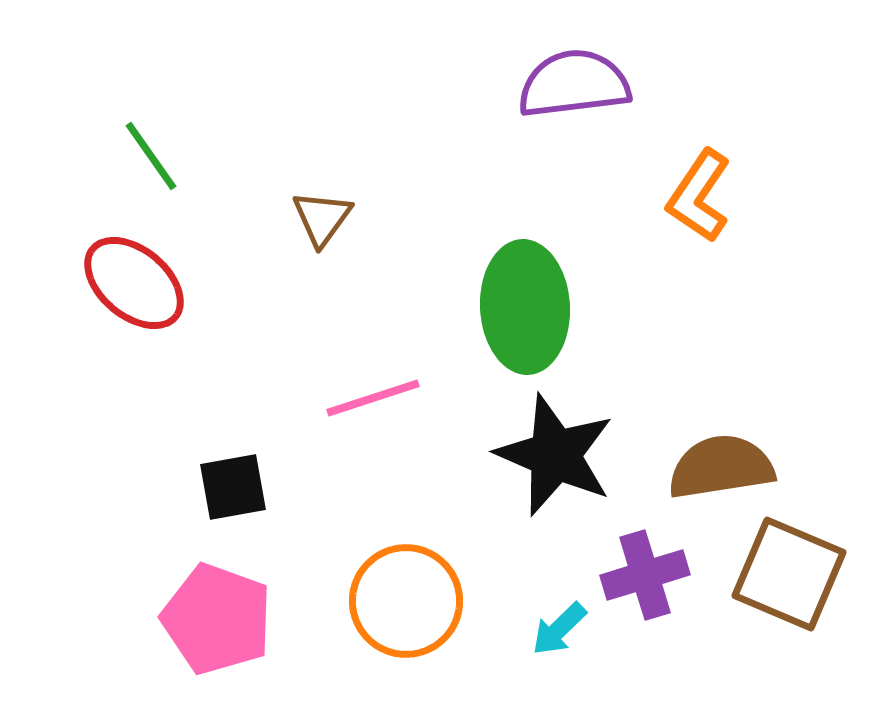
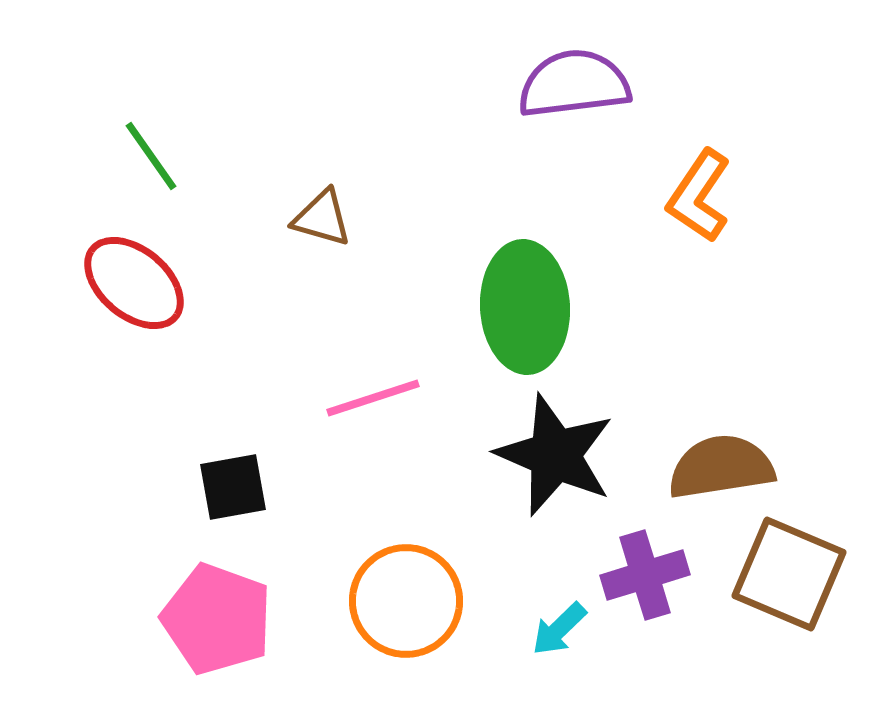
brown triangle: rotated 50 degrees counterclockwise
